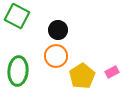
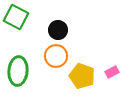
green square: moved 1 px left, 1 px down
yellow pentagon: rotated 20 degrees counterclockwise
